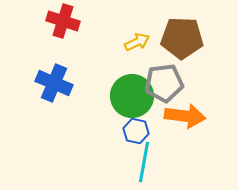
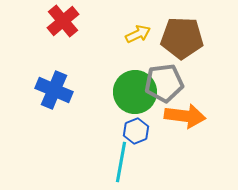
red cross: rotated 32 degrees clockwise
yellow arrow: moved 1 px right, 8 px up
blue cross: moved 7 px down
green circle: moved 3 px right, 4 px up
blue hexagon: rotated 25 degrees clockwise
cyan line: moved 23 px left
